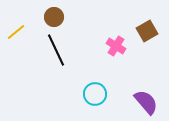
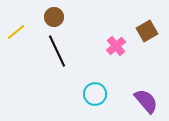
pink cross: rotated 18 degrees clockwise
black line: moved 1 px right, 1 px down
purple semicircle: moved 1 px up
